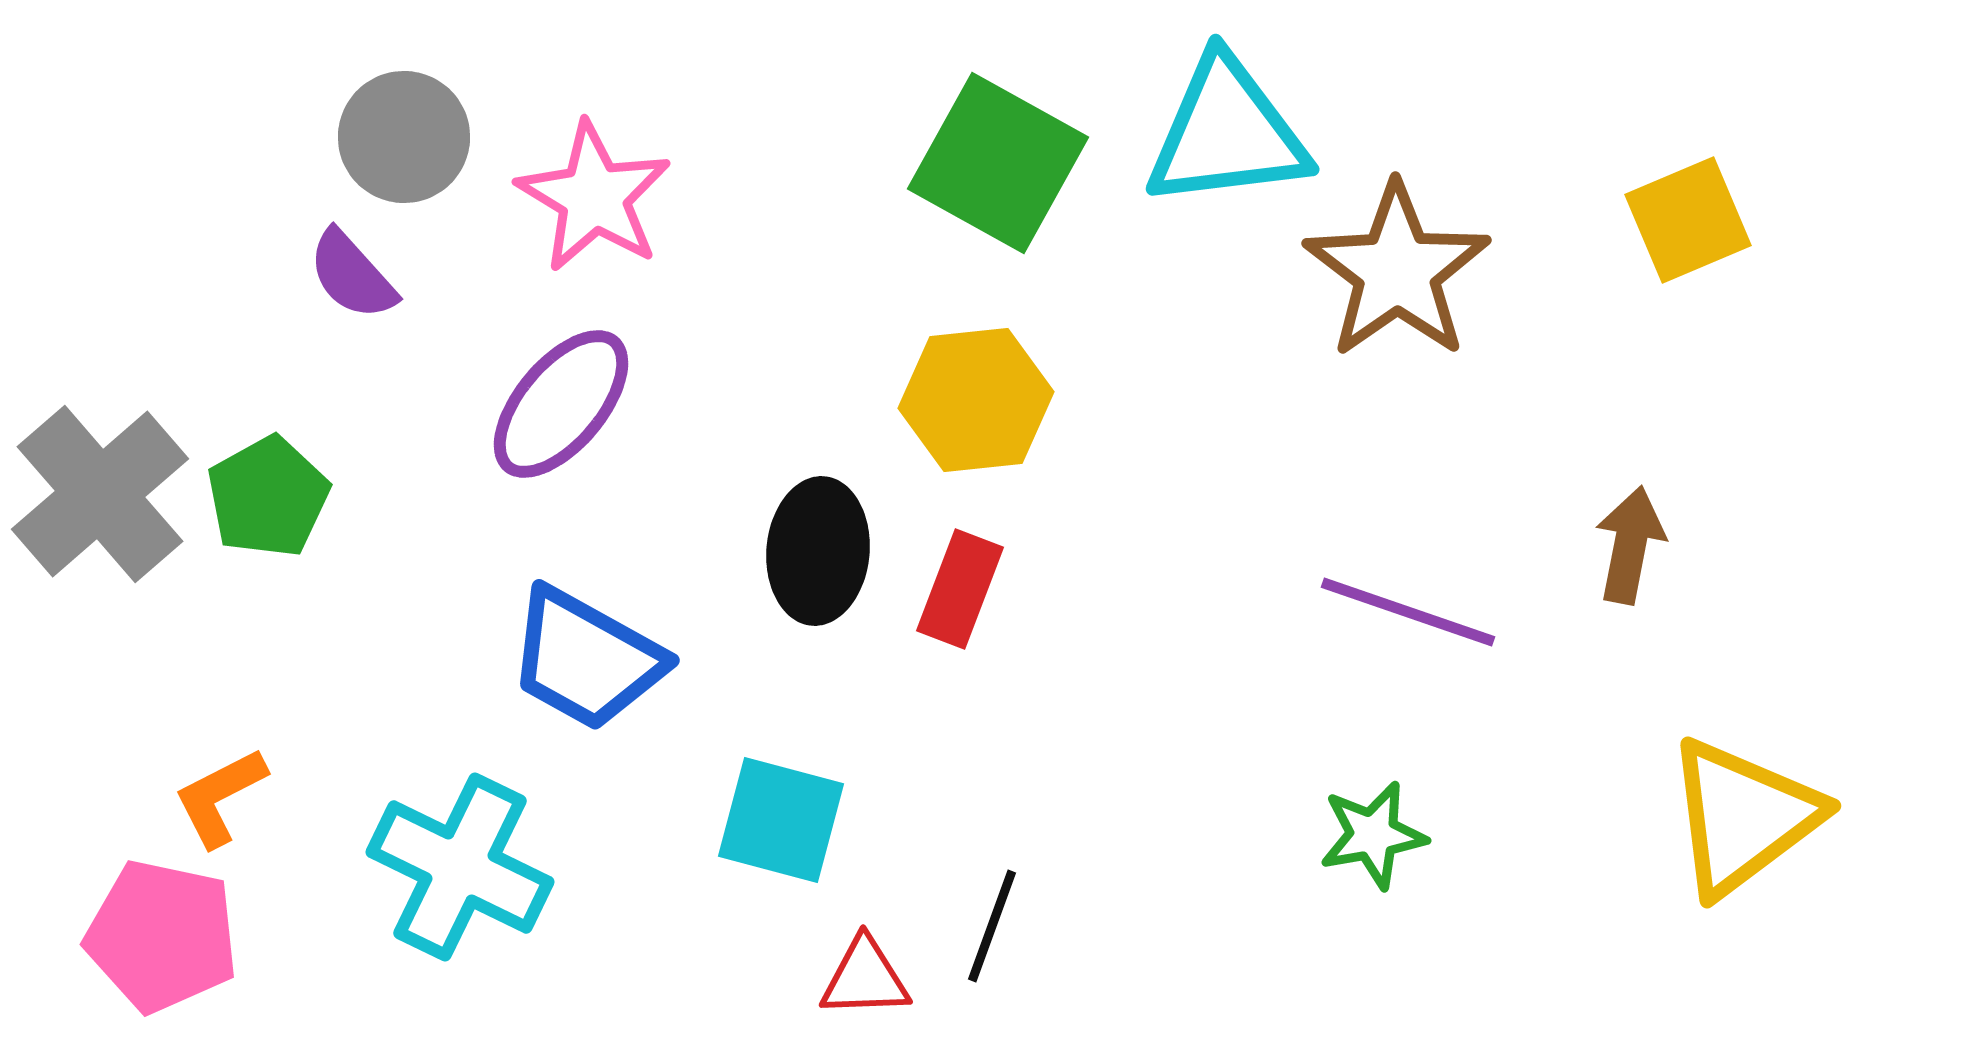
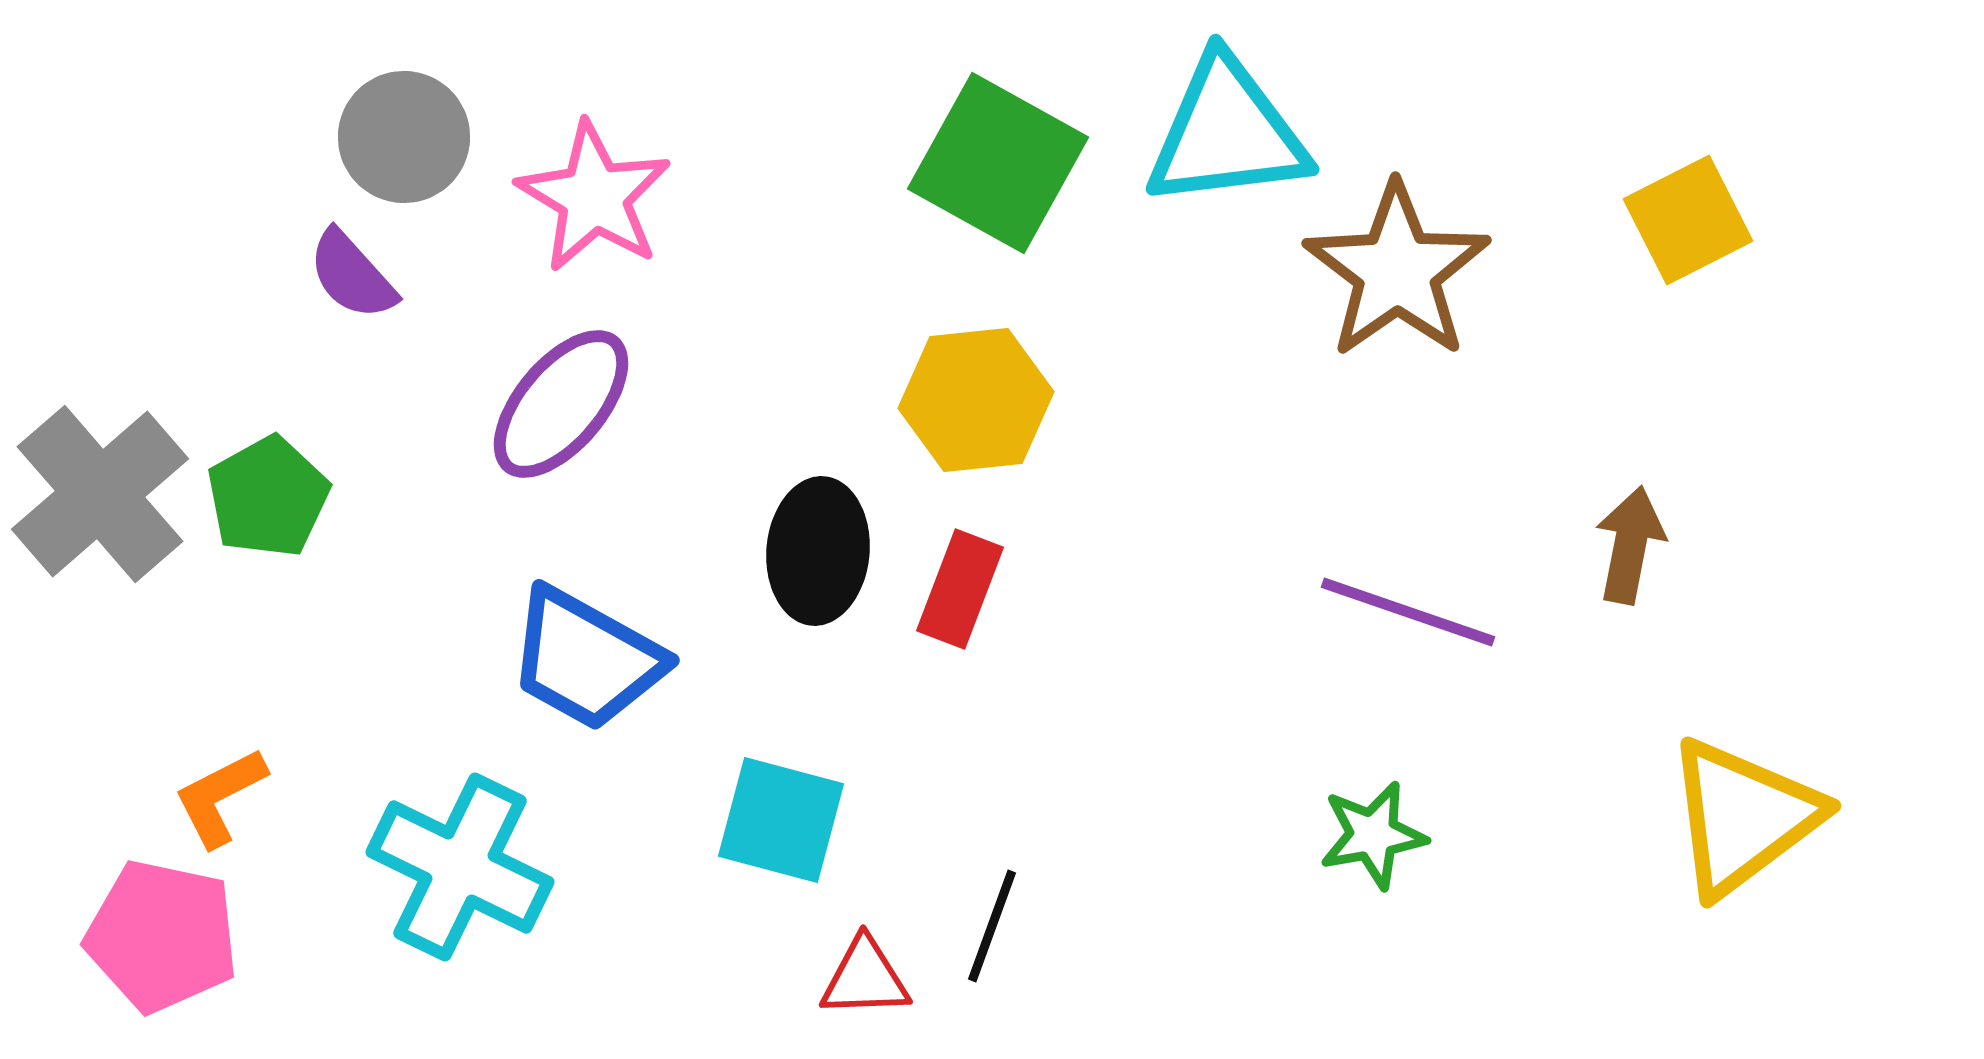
yellow square: rotated 4 degrees counterclockwise
